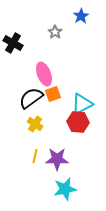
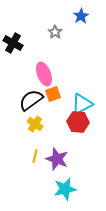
black semicircle: moved 2 px down
purple star: rotated 20 degrees clockwise
